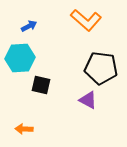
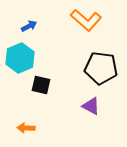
cyan hexagon: rotated 20 degrees counterclockwise
purple triangle: moved 3 px right, 6 px down
orange arrow: moved 2 px right, 1 px up
